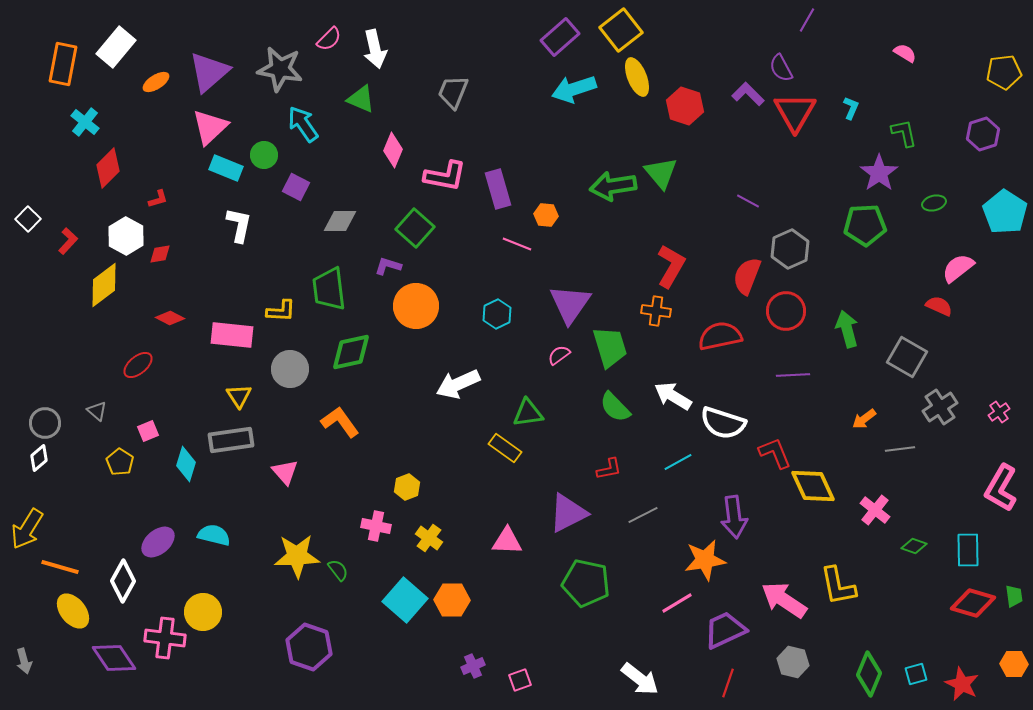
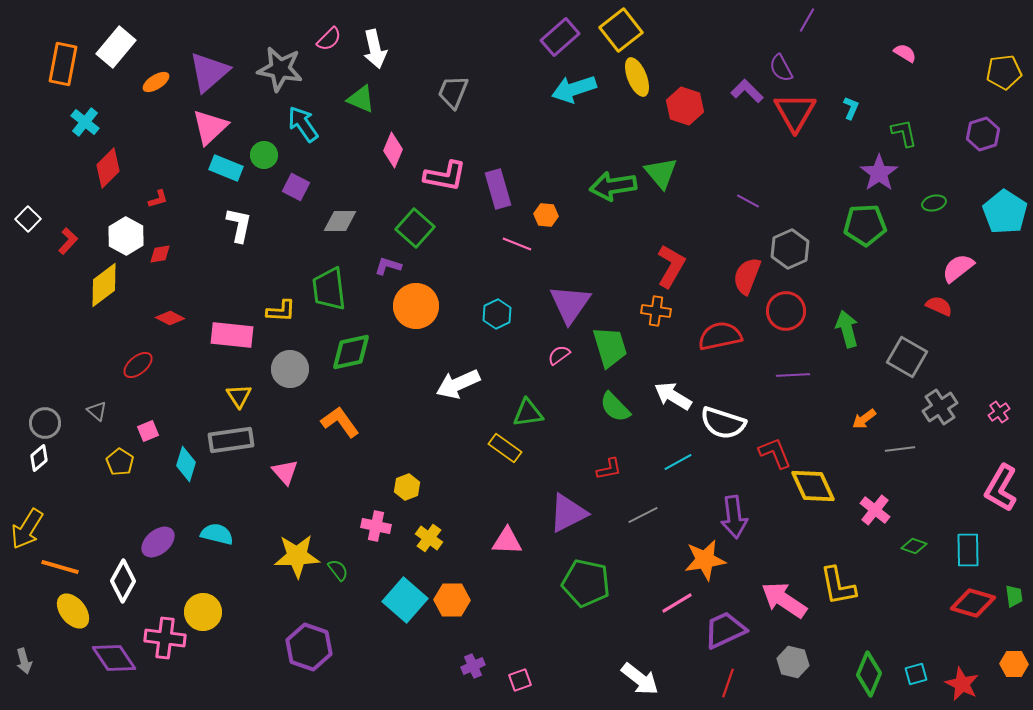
purple L-shape at (748, 94): moved 1 px left, 3 px up
cyan semicircle at (214, 535): moved 3 px right, 1 px up
